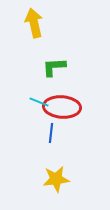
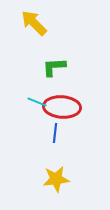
yellow arrow: rotated 32 degrees counterclockwise
cyan line: moved 2 px left
blue line: moved 4 px right
